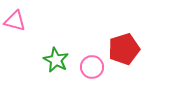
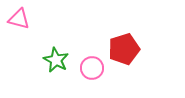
pink triangle: moved 4 px right, 2 px up
pink circle: moved 1 px down
